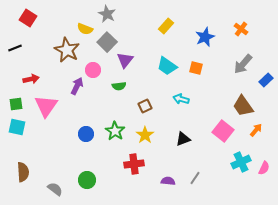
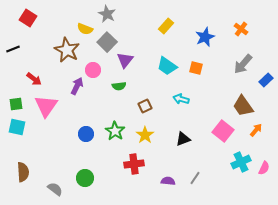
black line: moved 2 px left, 1 px down
red arrow: moved 3 px right; rotated 49 degrees clockwise
green circle: moved 2 px left, 2 px up
